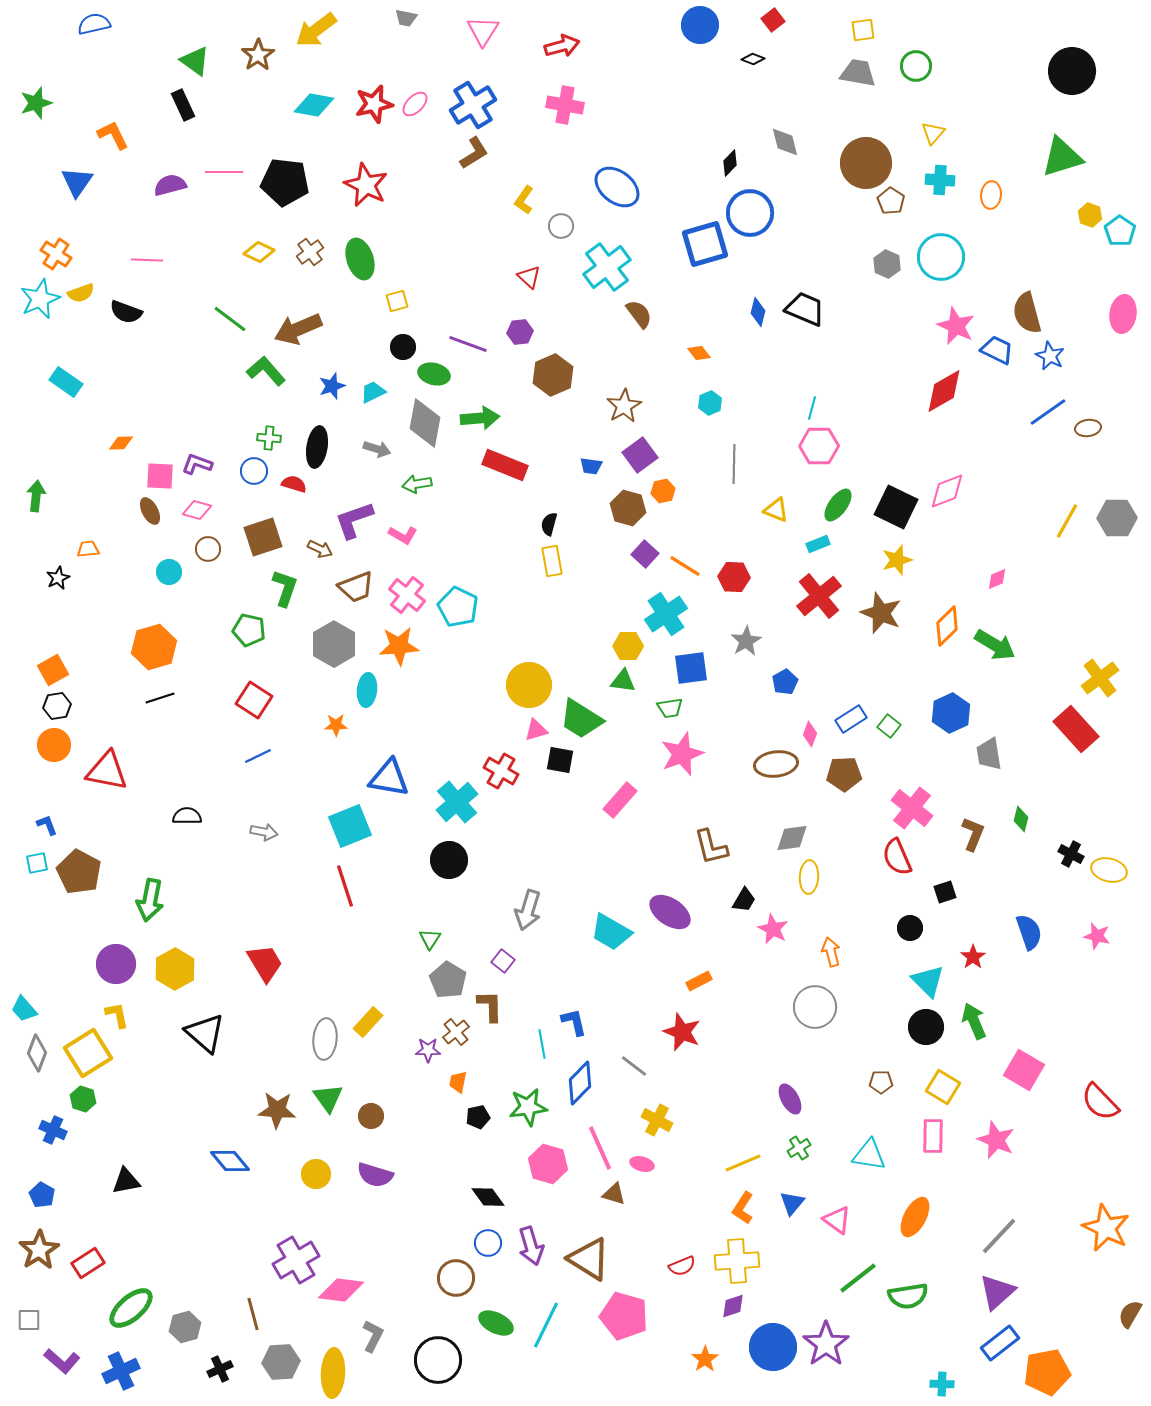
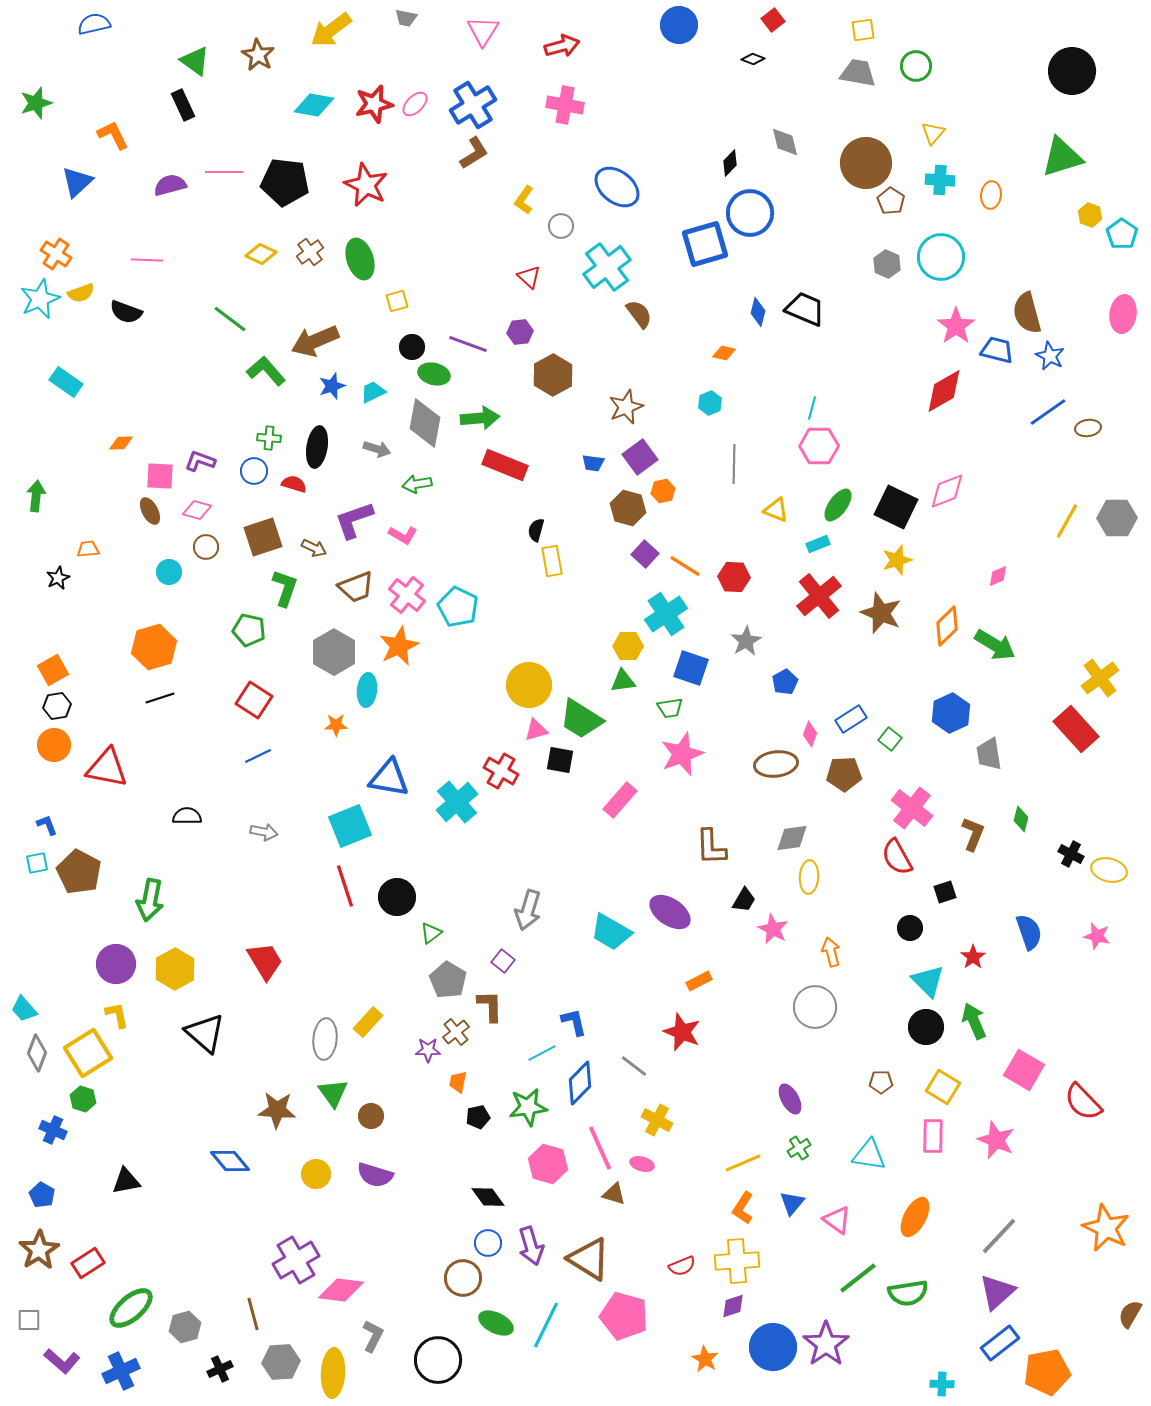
blue circle at (700, 25): moved 21 px left
yellow arrow at (316, 30): moved 15 px right
brown star at (258, 55): rotated 8 degrees counterclockwise
blue triangle at (77, 182): rotated 12 degrees clockwise
cyan pentagon at (1120, 231): moved 2 px right, 3 px down
yellow diamond at (259, 252): moved 2 px right, 2 px down
pink star at (956, 326): rotated 12 degrees clockwise
brown arrow at (298, 329): moved 17 px right, 12 px down
black circle at (403, 347): moved 9 px right
blue trapezoid at (997, 350): rotated 12 degrees counterclockwise
orange diamond at (699, 353): moved 25 px right; rotated 40 degrees counterclockwise
brown hexagon at (553, 375): rotated 6 degrees counterclockwise
brown star at (624, 406): moved 2 px right, 1 px down; rotated 8 degrees clockwise
purple square at (640, 455): moved 2 px down
purple L-shape at (197, 464): moved 3 px right, 3 px up
blue trapezoid at (591, 466): moved 2 px right, 3 px up
black semicircle at (549, 524): moved 13 px left, 6 px down
brown circle at (208, 549): moved 2 px left, 2 px up
brown arrow at (320, 549): moved 6 px left, 1 px up
pink diamond at (997, 579): moved 1 px right, 3 px up
gray hexagon at (334, 644): moved 8 px down
orange star at (399, 646): rotated 21 degrees counterclockwise
blue square at (691, 668): rotated 27 degrees clockwise
green triangle at (623, 681): rotated 16 degrees counterclockwise
green square at (889, 726): moved 1 px right, 13 px down
red triangle at (107, 771): moved 3 px up
brown L-shape at (711, 847): rotated 12 degrees clockwise
red semicircle at (897, 857): rotated 6 degrees counterclockwise
black circle at (449, 860): moved 52 px left, 37 px down
green triangle at (430, 939): moved 1 px right, 6 px up; rotated 20 degrees clockwise
red trapezoid at (265, 963): moved 2 px up
cyan line at (542, 1044): moved 9 px down; rotated 72 degrees clockwise
green triangle at (328, 1098): moved 5 px right, 5 px up
red semicircle at (1100, 1102): moved 17 px left
brown circle at (456, 1278): moved 7 px right
green semicircle at (908, 1296): moved 3 px up
orange star at (705, 1359): rotated 8 degrees counterclockwise
